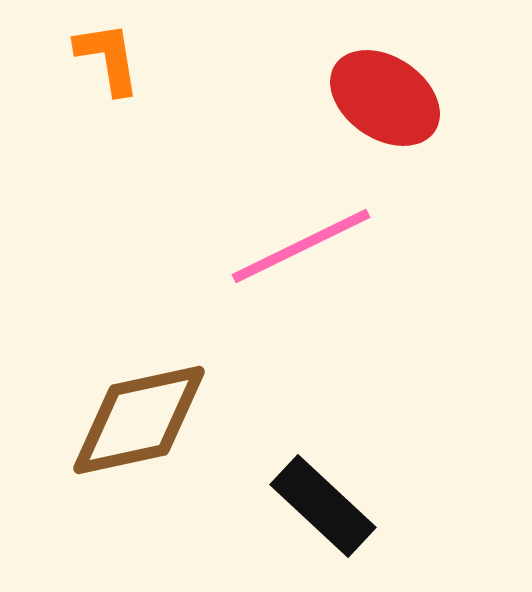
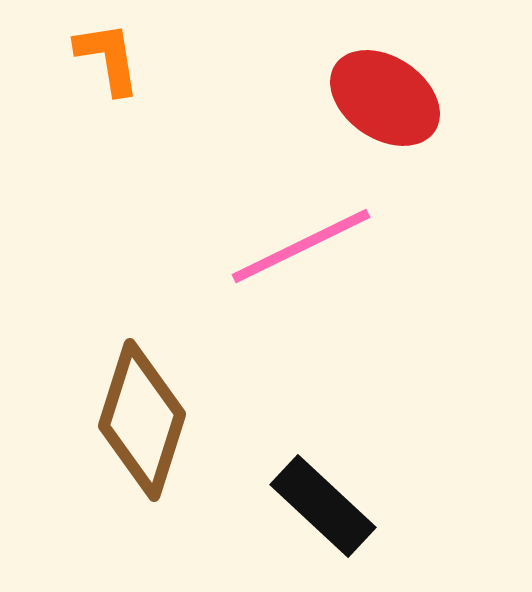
brown diamond: moved 3 px right; rotated 60 degrees counterclockwise
